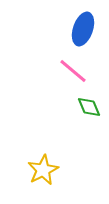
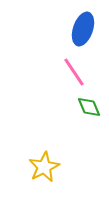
pink line: moved 1 px right, 1 px down; rotated 16 degrees clockwise
yellow star: moved 1 px right, 3 px up
